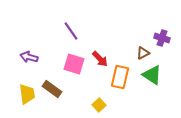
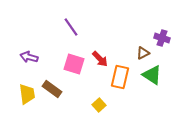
purple line: moved 4 px up
